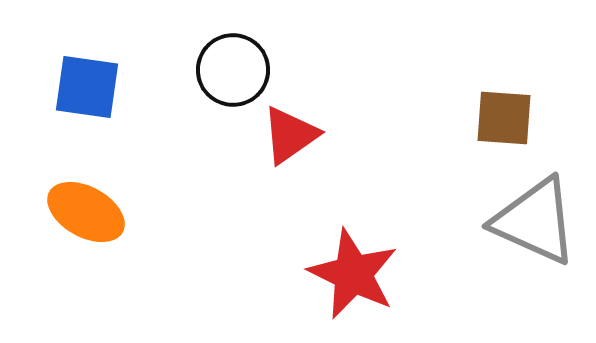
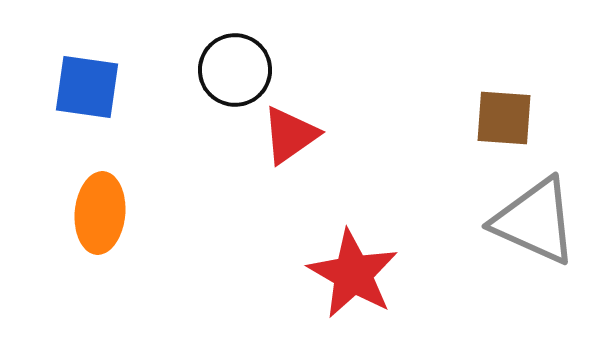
black circle: moved 2 px right
orange ellipse: moved 14 px right, 1 px down; rotated 66 degrees clockwise
red star: rotated 4 degrees clockwise
